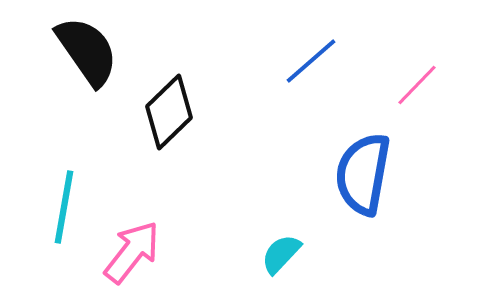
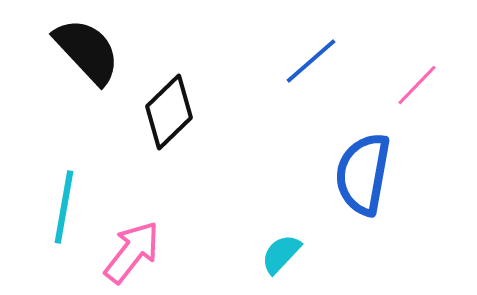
black semicircle: rotated 8 degrees counterclockwise
